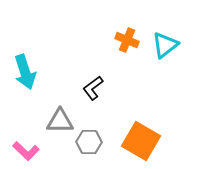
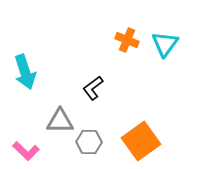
cyan triangle: moved 1 px up; rotated 16 degrees counterclockwise
orange square: rotated 24 degrees clockwise
